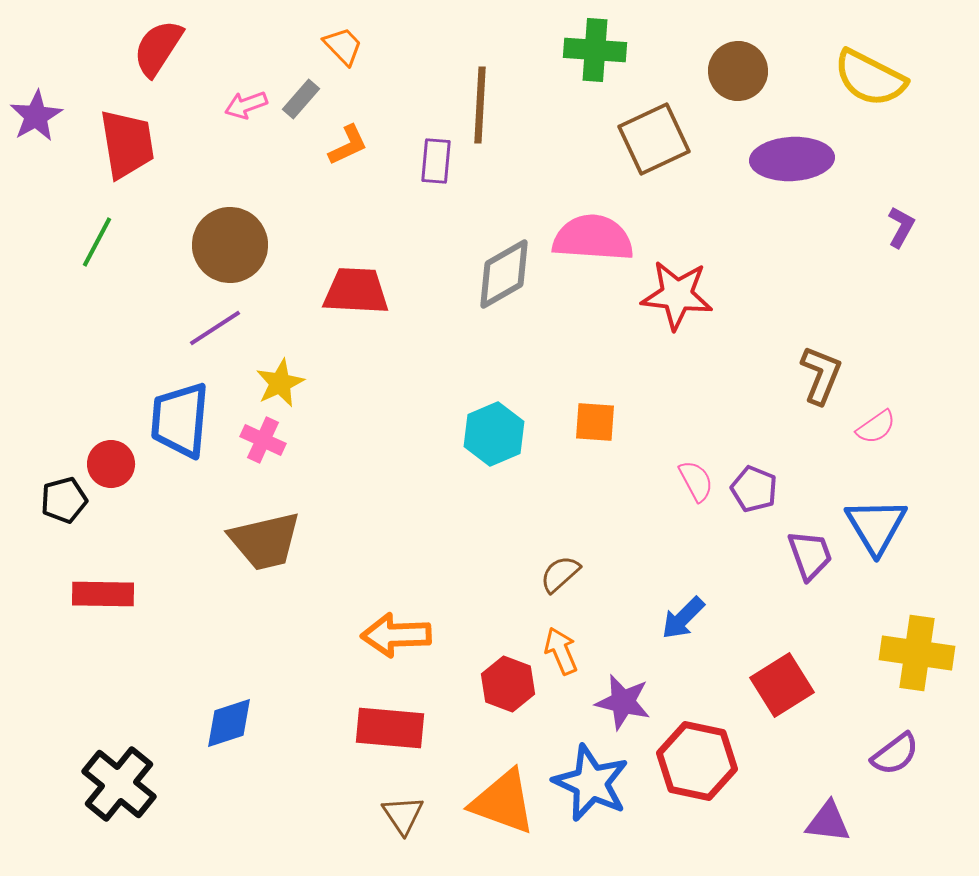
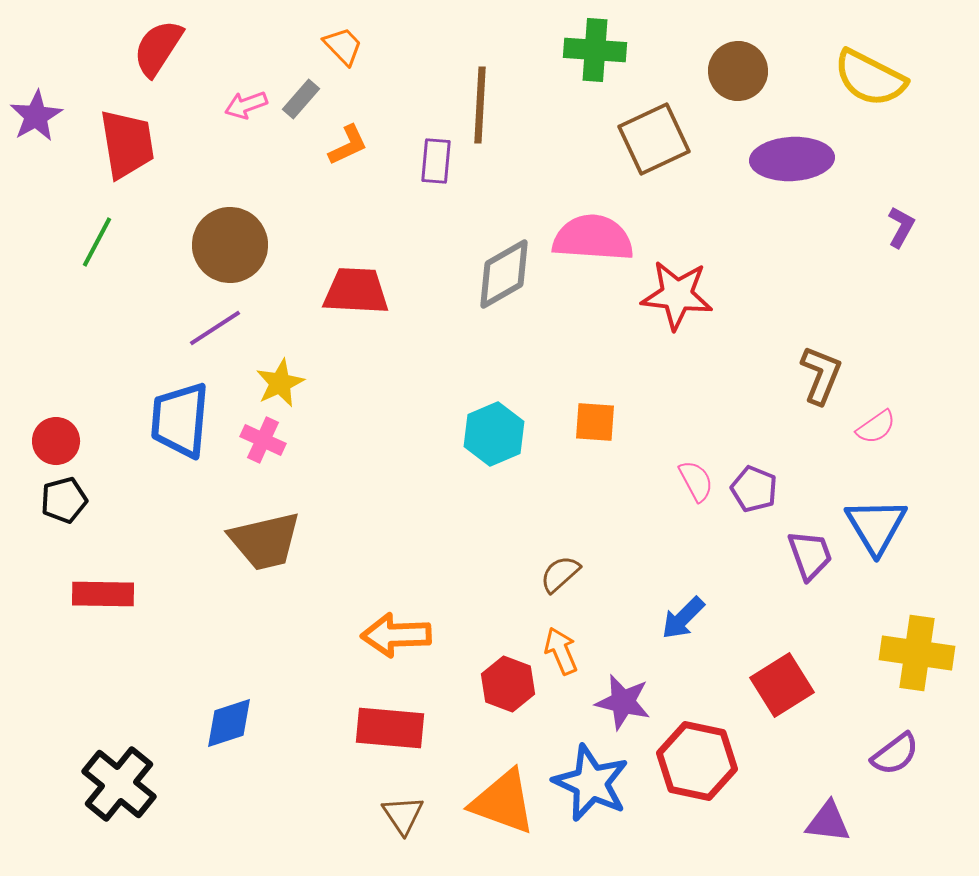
red circle at (111, 464): moved 55 px left, 23 px up
